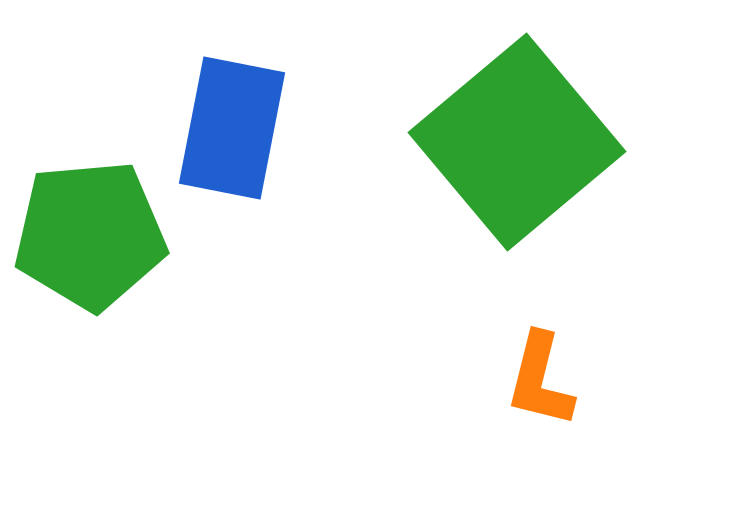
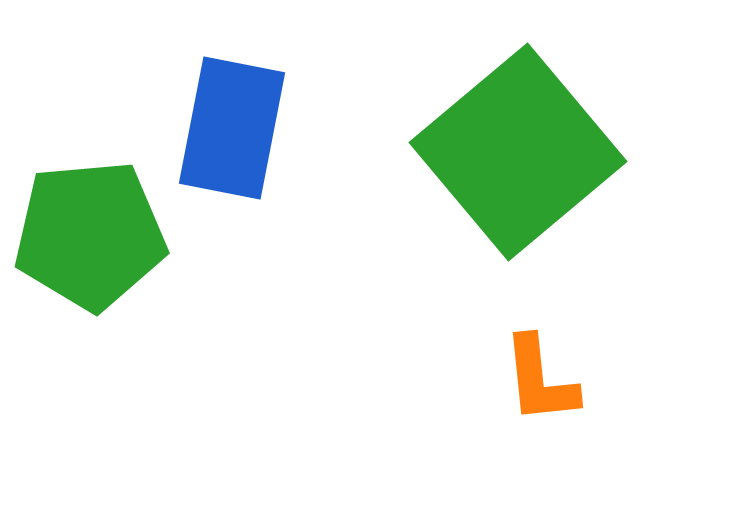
green square: moved 1 px right, 10 px down
orange L-shape: rotated 20 degrees counterclockwise
